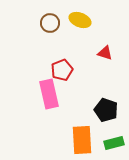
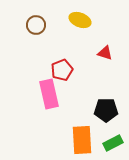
brown circle: moved 14 px left, 2 px down
black pentagon: rotated 20 degrees counterclockwise
green rectangle: moved 1 px left; rotated 12 degrees counterclockwise
